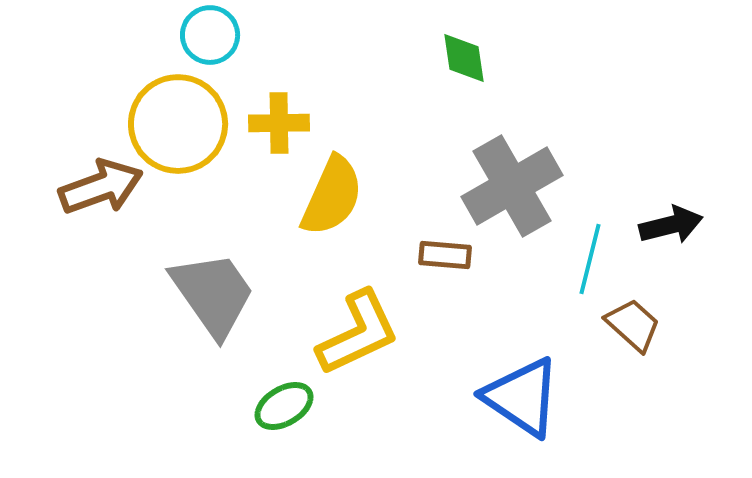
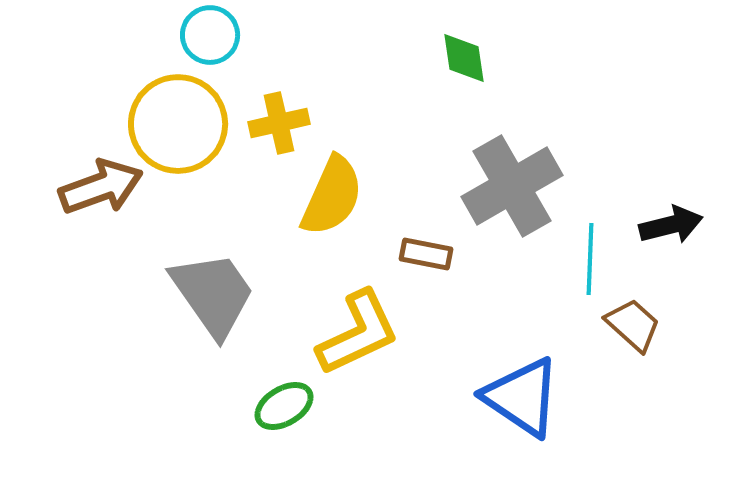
yellow cross: rotated 12 degrees counterclockwise
brown rectangle: moved 19 px left, 1 px up; rotated 6 degrees clockwise
cyan line: rotated 12 degrees counterclockwise
